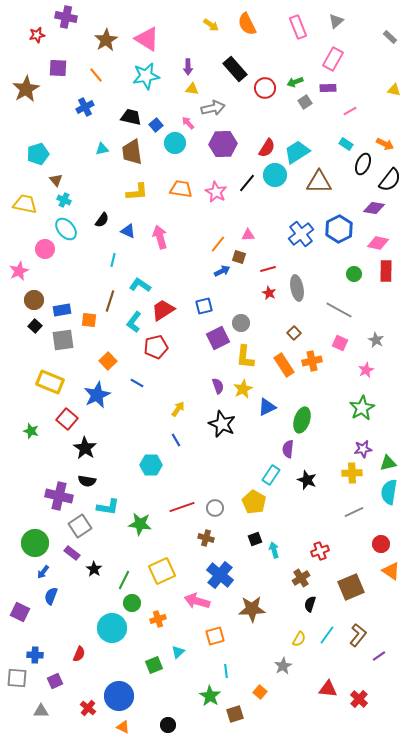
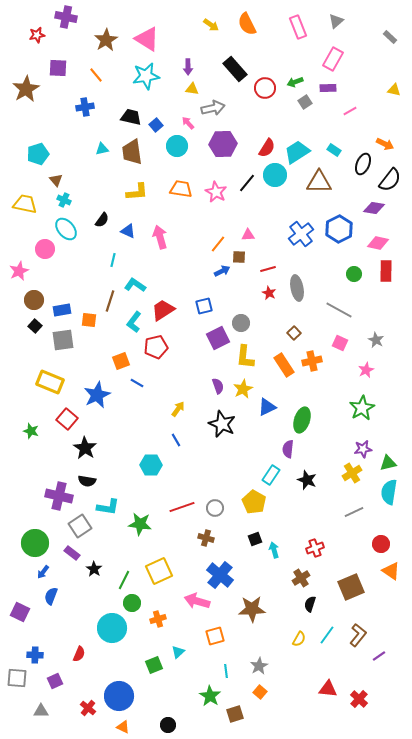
blue cross at (85, 107): rotated 18 degrees clockwise
cyan circle at (175, 143): moved 2 px right, 3 px down
cyan rectangle at (346, 144): moved 12 px left, 6 px down
brown square at (239, 257): rotated 16 degrees counterclockwise
cyan L-shape at (140, 285): moved 5 px left
orange square at (108, 361): moved 13 px right; rotated 24 degrees clockwise
yellow cross at (352, 473): rotated 30 degrees counterclockwise
red cross at (320, 551): moved 5 px left, 3 px up
yellow square at (162, 571): moved 3 px left
gray star at (283, 666): moved 24 px left
